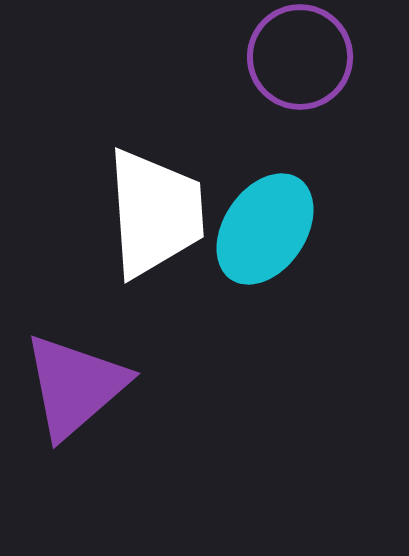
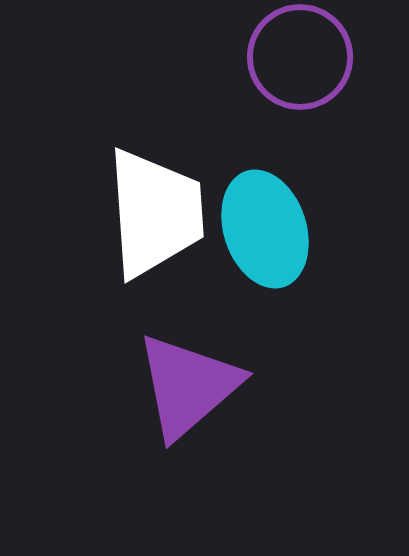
cyan ellipse: rotated 52 degrees counterclockwise
purple triangle: moved 113 px right
